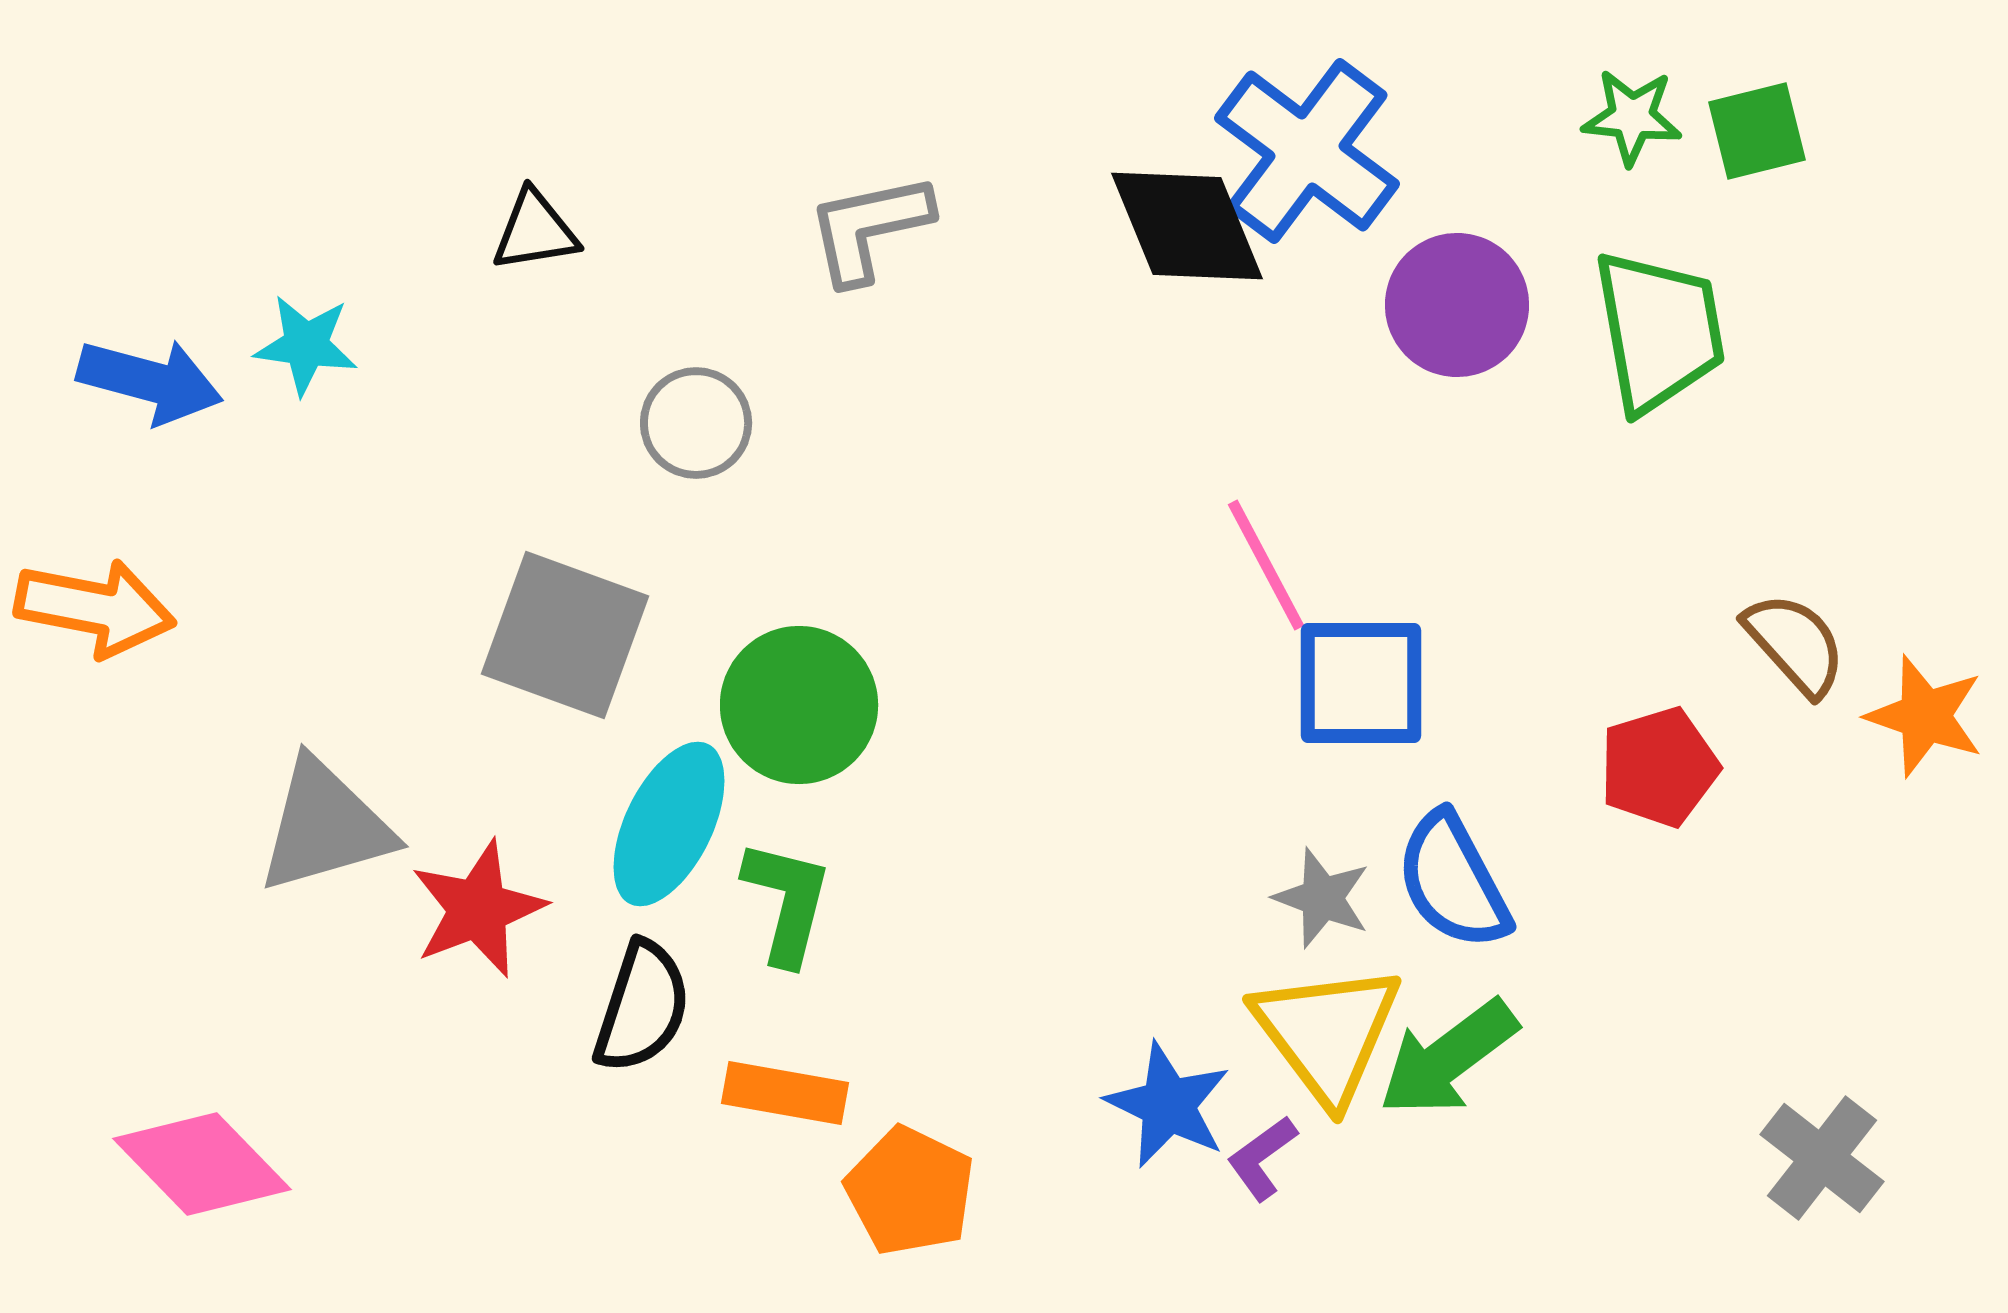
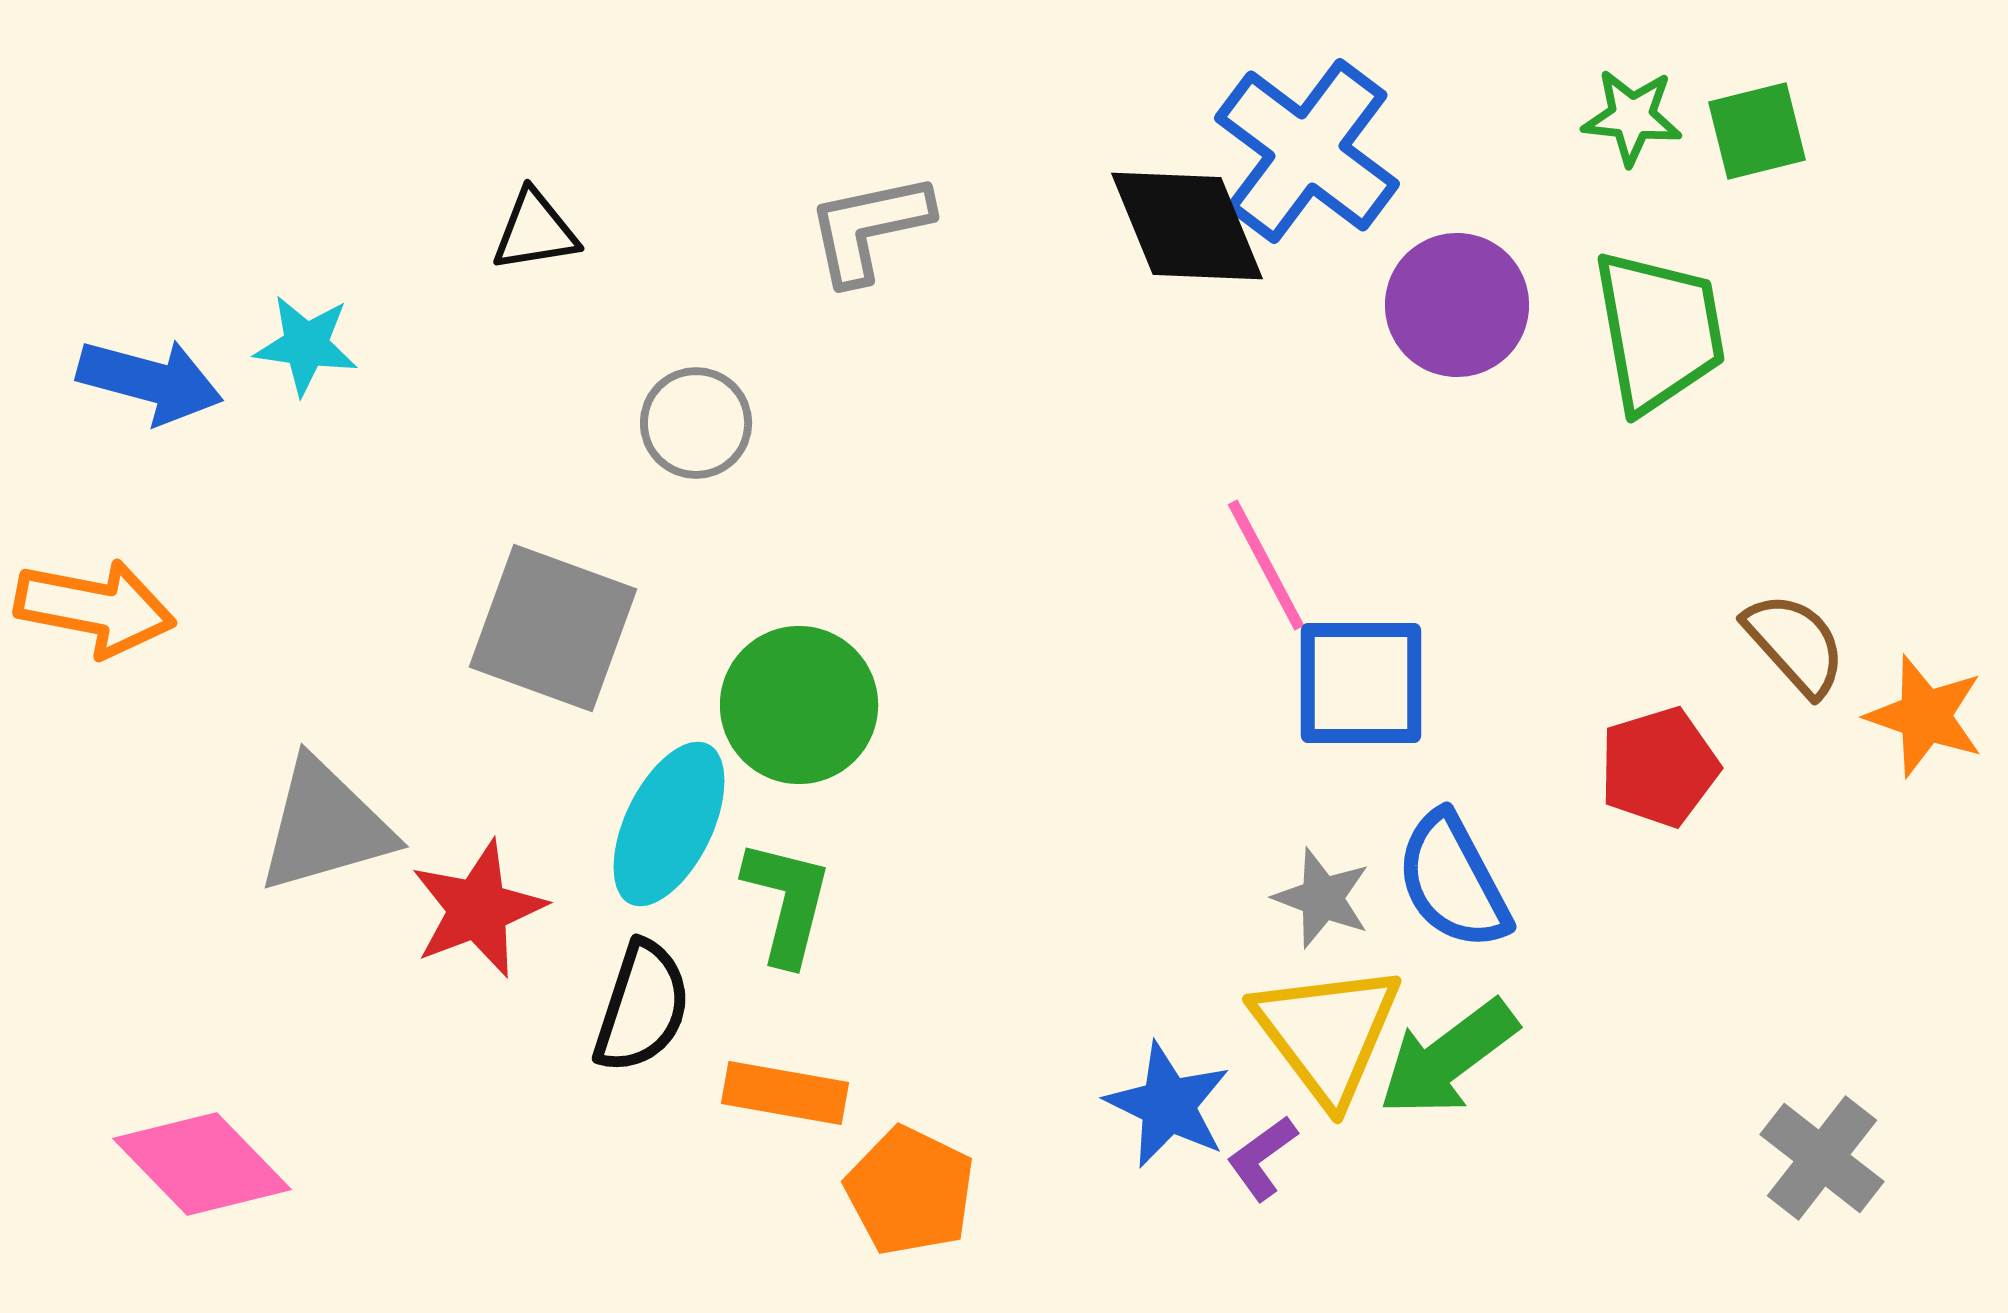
gray square: moved 12 px left, 7 px up
